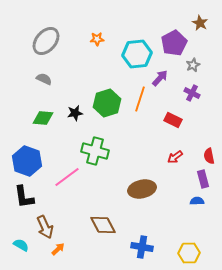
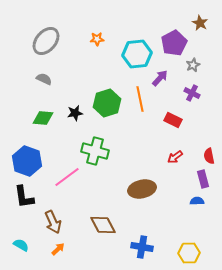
orange line: rotated 30 degrees counterclockwise
brown arrow: moved 8 px right, 5 px up
